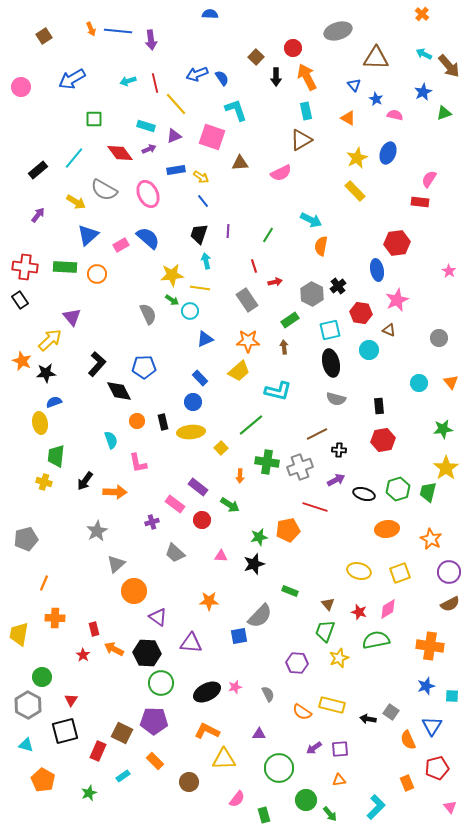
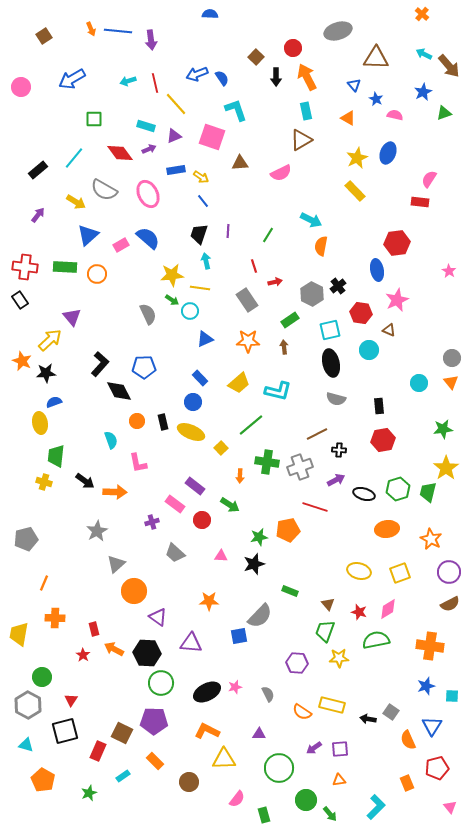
gray circle at (439, 338): moved 13 px right, 20 px down
black L-shape at (97, 364): moved 3 px right
yellow trapezoid at (239, 371): moved 12 px down
yellow ellipse at (191, 432): rotated 28 degrees clockwise
black arrow at (85, 481): rotated 90 degrees counterclockwise
purple rectangle at (198, 487): moved 3 px left, 1 px up
yellow star at (339, 658): rotated 18 degrees clockwise
